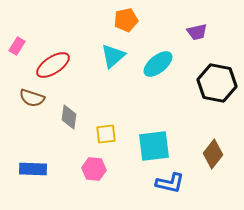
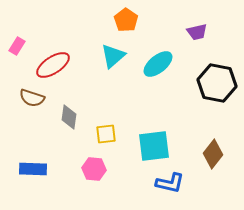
orange pentagon: rotated 25 degrees counterclockwise
